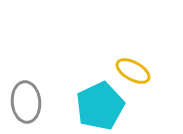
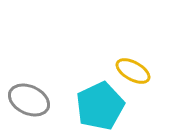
gray ellipse: moved 3 px right, 2 px up; rotated 60 degrees counterclockwise
